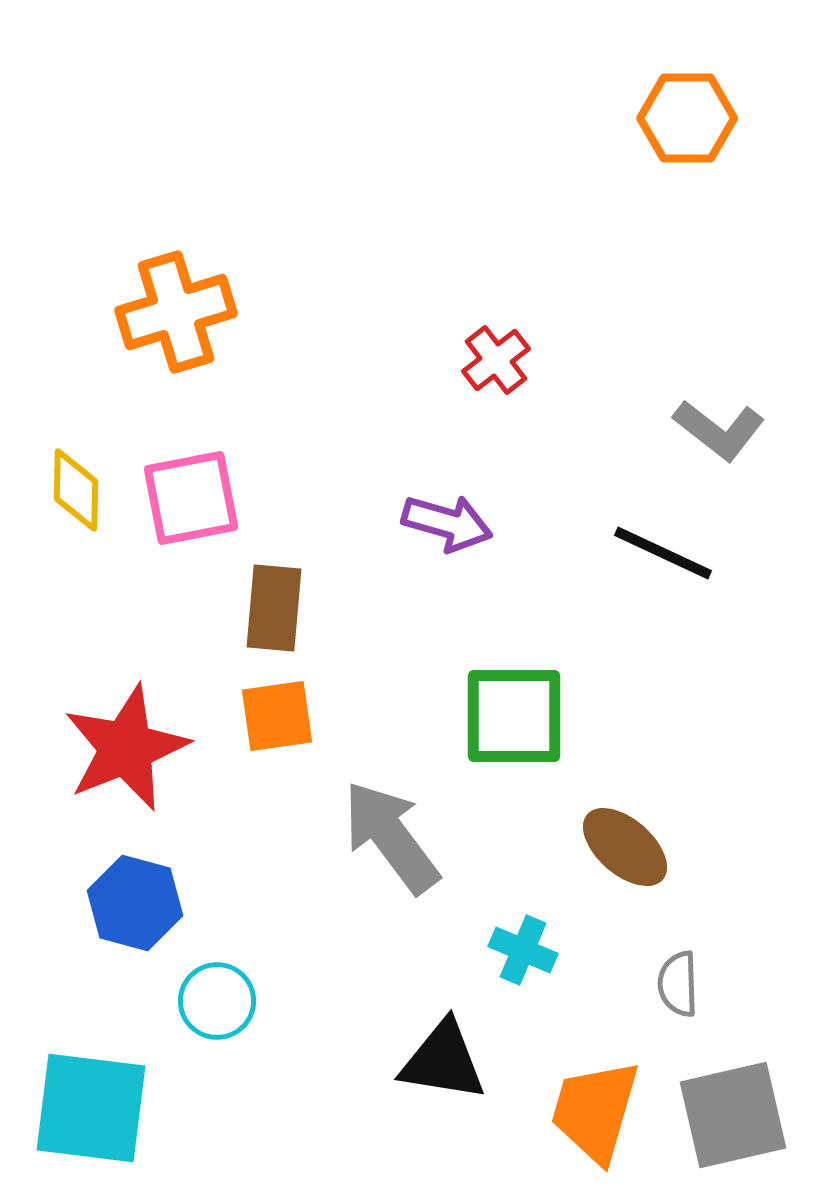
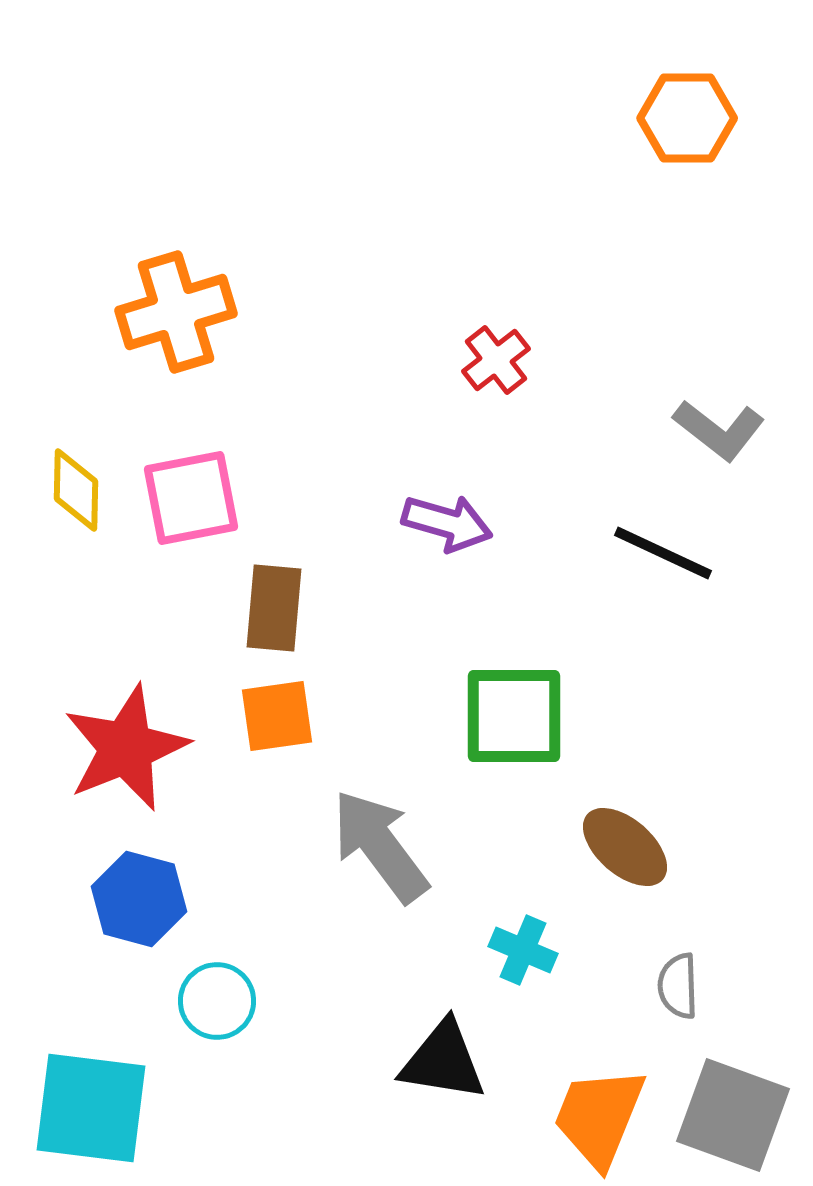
gray arrow: moved 11 px left, 9 px down
blue hexagon: moved 4 px right, 4 px up
gray semicircle: moved 2 px down
orange trapezoid: moved 4 px right, 6 px down; rotated 6 degrees clockwise
gray square: rotated 33 degrees clockwise
